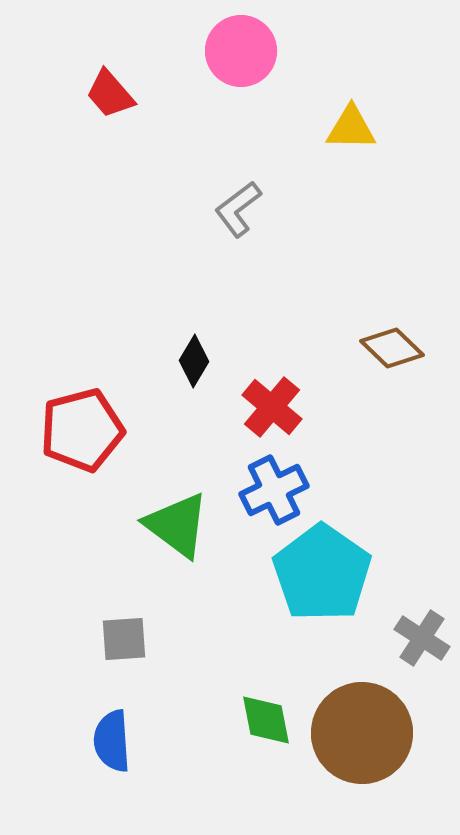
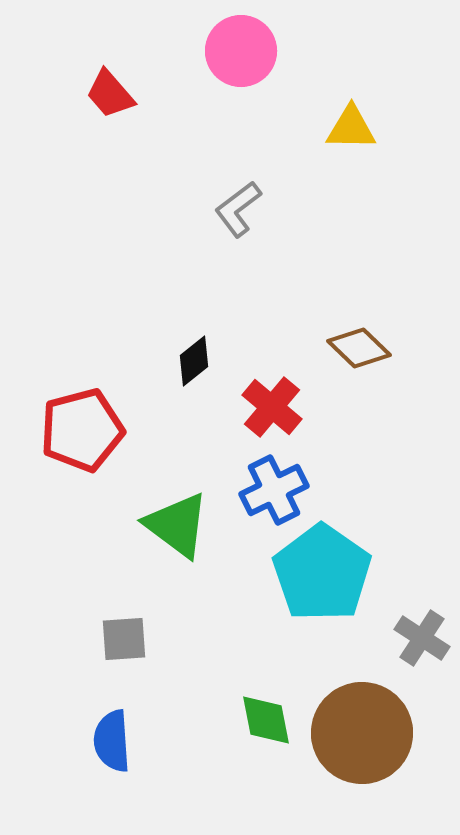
brown diamond: moved 33 px left
black diamond: rotated 21 degrees clockwise
